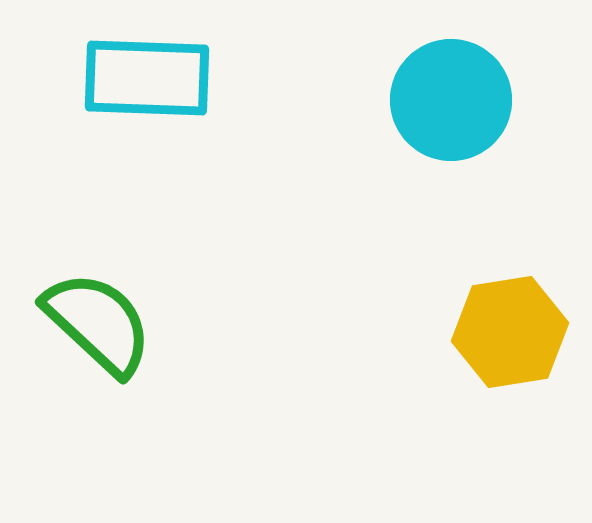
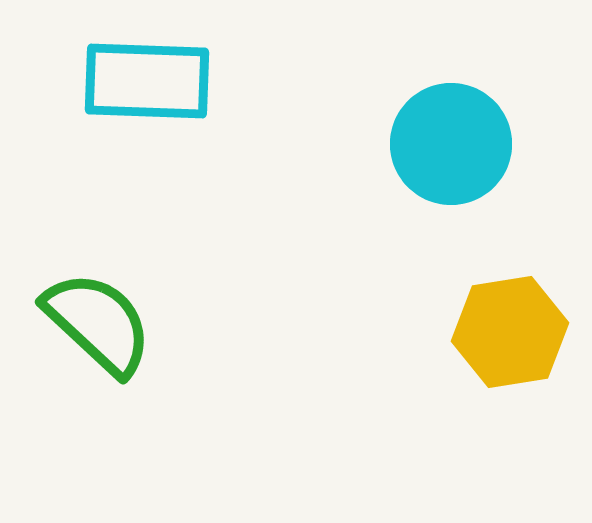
cyan rectangle: moved 3 px down
cyan circle: moved 44 px down
